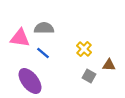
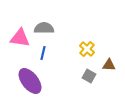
yellow cross: moved 3 px right
blue line: rotated 64 degrees clockwise
